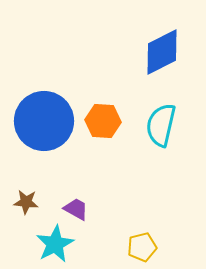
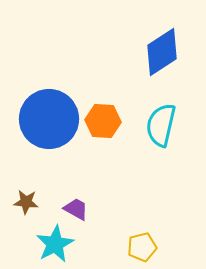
blue diamond: rotated 6 degrees counterclockwise
blue circle: moved 5 px right, 2 px up
